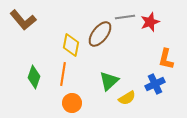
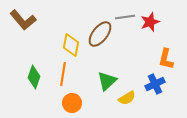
green triangle: moved 2 px left
